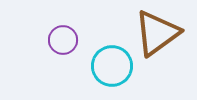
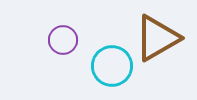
brown triangle: moved 5 px down; rotated 6 degrees clockwise
